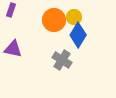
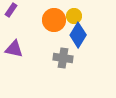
purple rectangle: rotated 16 degrees clockwise
yellow circle: moved 1 px up
purple triangle: moved 1 px right
gray cross: moved 1 px right, 2 px up; rotated 24 degrees counterclockwise
